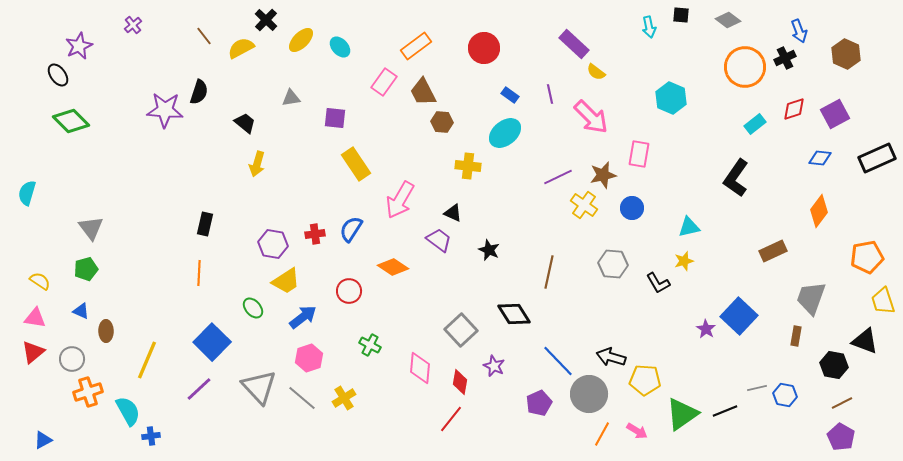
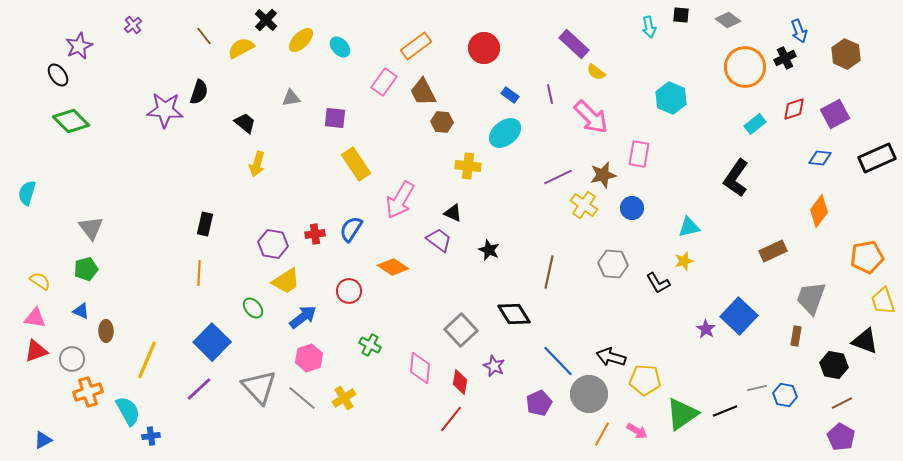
red triangle at (33, 352): moved 3 px right, 1 px up; rotated 20 degrees clockwise
